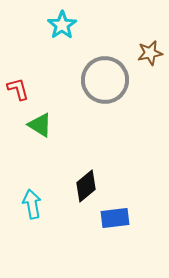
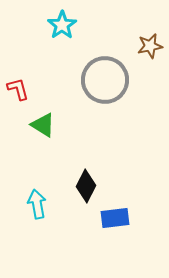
brown star: moved 7 px up
green triangle: moved 3 px right
black diamond: rotated 24 degrees counterclockwise
cyan arrow: moved 5 px right
